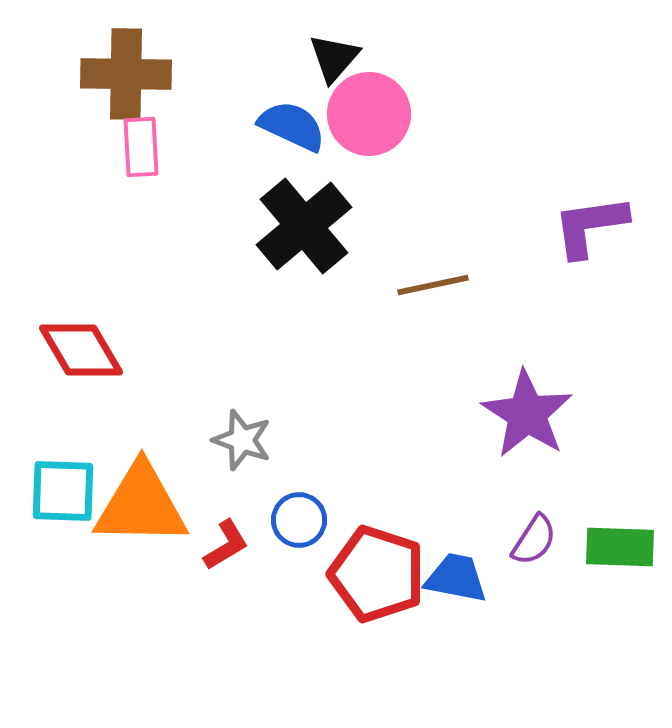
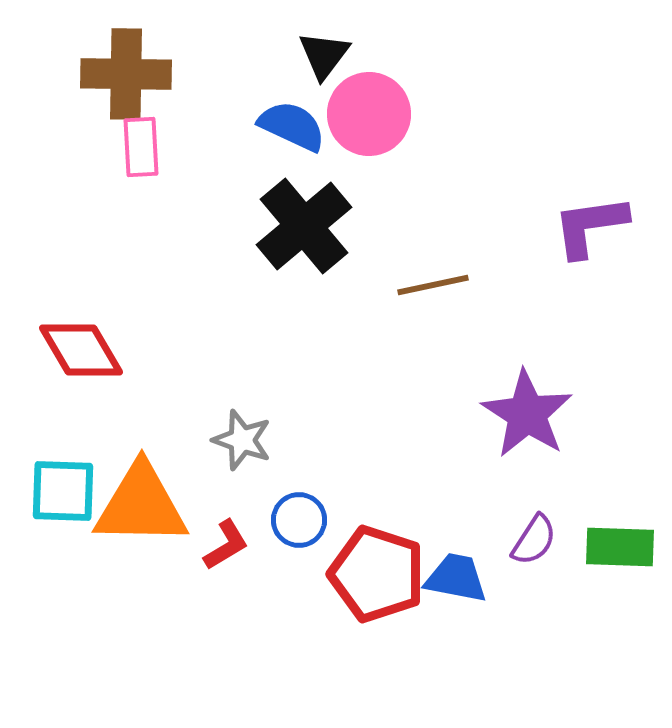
black triangle: moved 10 px left, 3 px up; rotated 4 degrees counterclockwise
